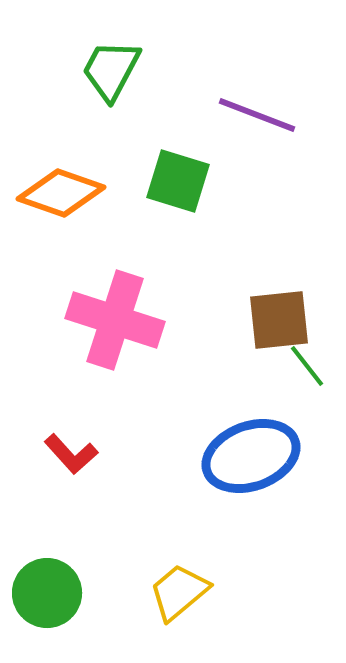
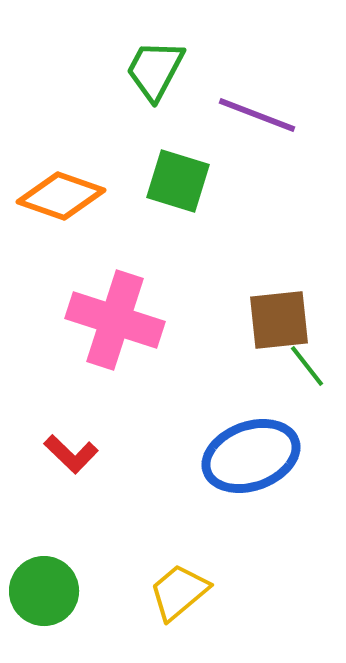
green trapezoid: moved 44 px right
orange diamond: moved 3 px down
red L-shape: rotated 4 degrees counterclockwise
green circle: moved 3 px left, 2 px up
